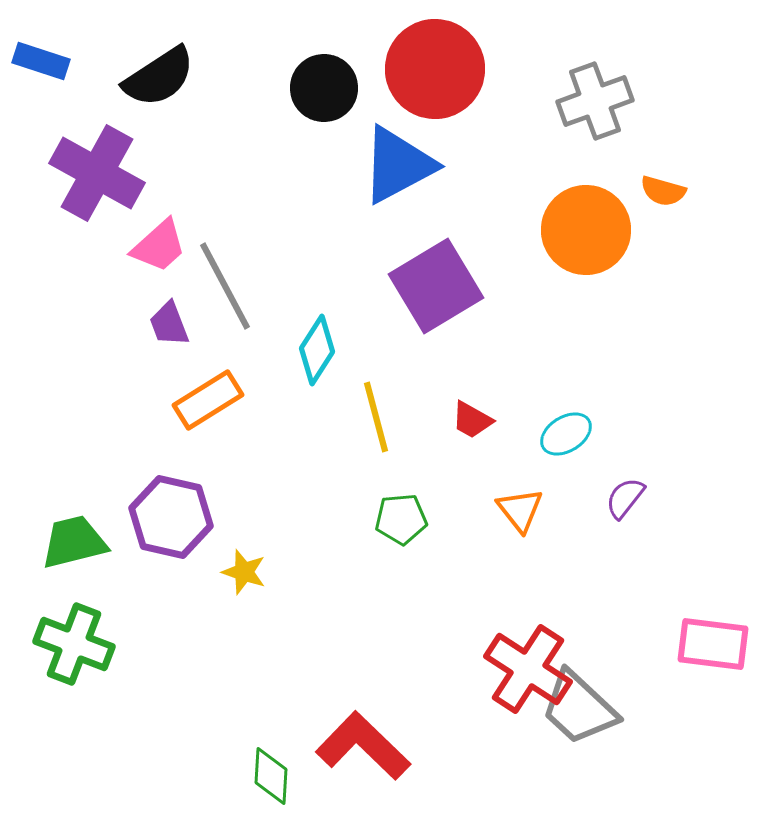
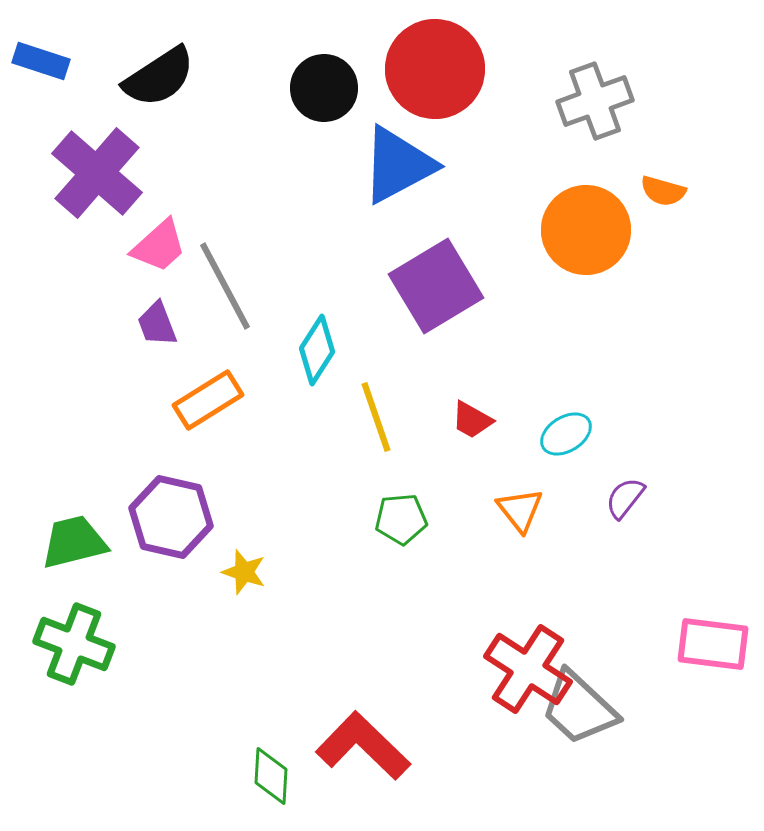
purple cross: rotated 12 degrees clockwise
purple trapezoid: moved 12 px left
yellow line: rotated 4 degrees counterclockwise
